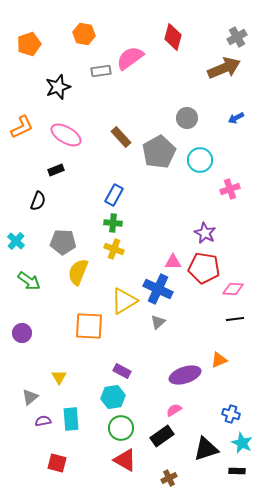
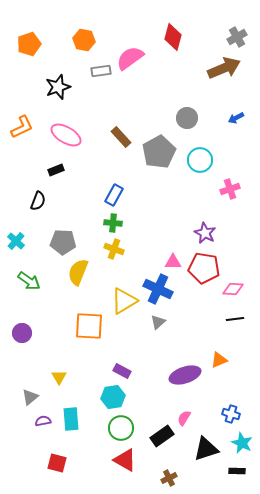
orange hexagon at (84, 34): moved 6 px down
pink semicircle at (174, 410): moved 10 px right, 8 px down; rotated 28 degrees counterclockwise
